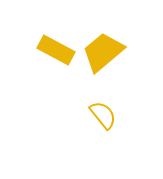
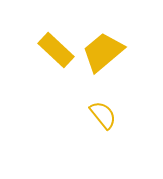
yellow rectangle: rotated 15 degrees clockwise
